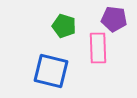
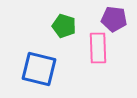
blue square: moved 12 px left, 2 px up
